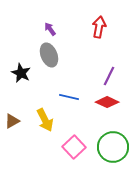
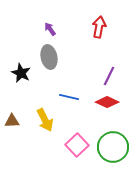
gray ellipse: moved 2 px down; rotated 10 degrees clockwise
brown triangle: rotated 28 degrees clockwise
pink square: moved 3 px right, 2 px up
